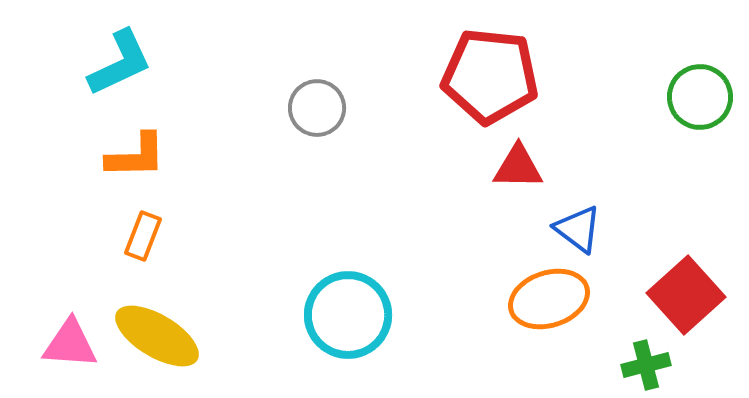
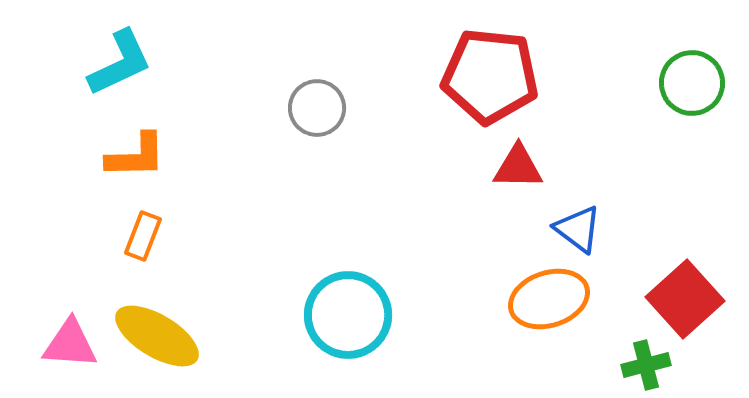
green circle: moved 8 px left, 14 px up
red square: moved 1 px left, 4 px down
